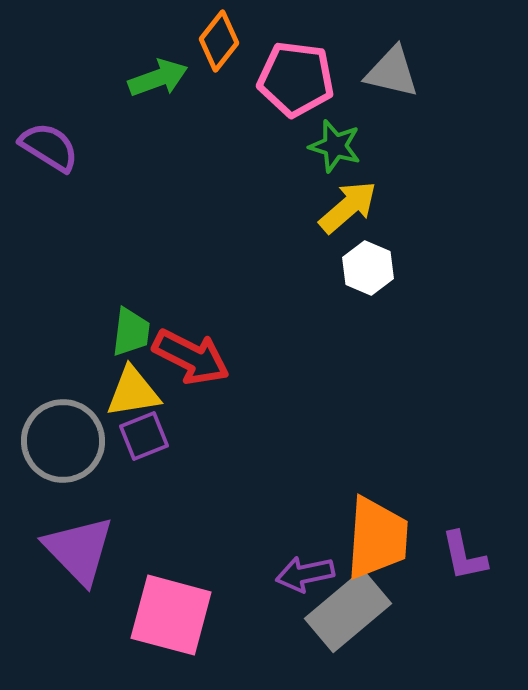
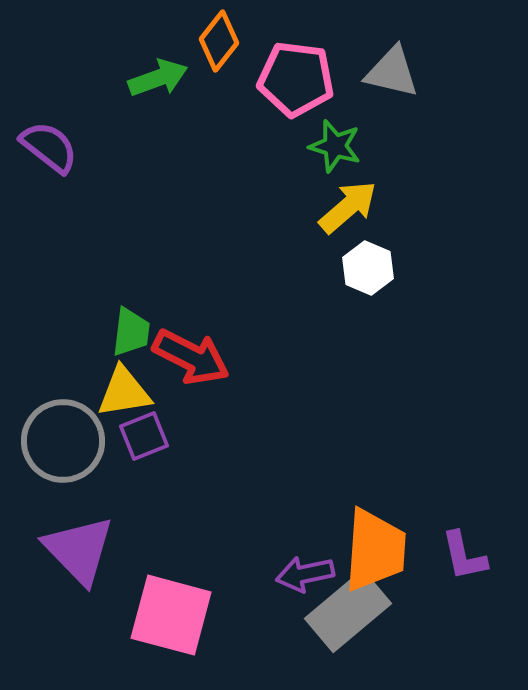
purple semicircle: rotated 6 degrees clockwise
yellow triangle: moved 9 px left
orange trapezoid: moved 2 px left, 12 px down
